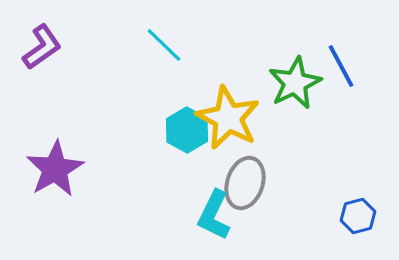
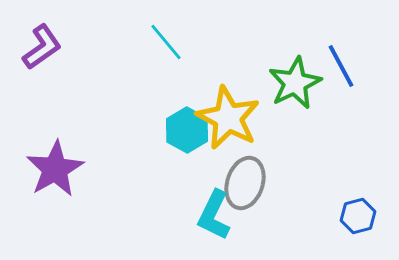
cyan line: moved 2 px right, 3 px up; rotated 6 degrees clockwise
